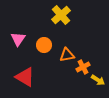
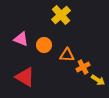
pink triangle: moved 3 px right; rotated 42 degrees counterclockwise
orange triangle: rotated 14 degrees clockwise
